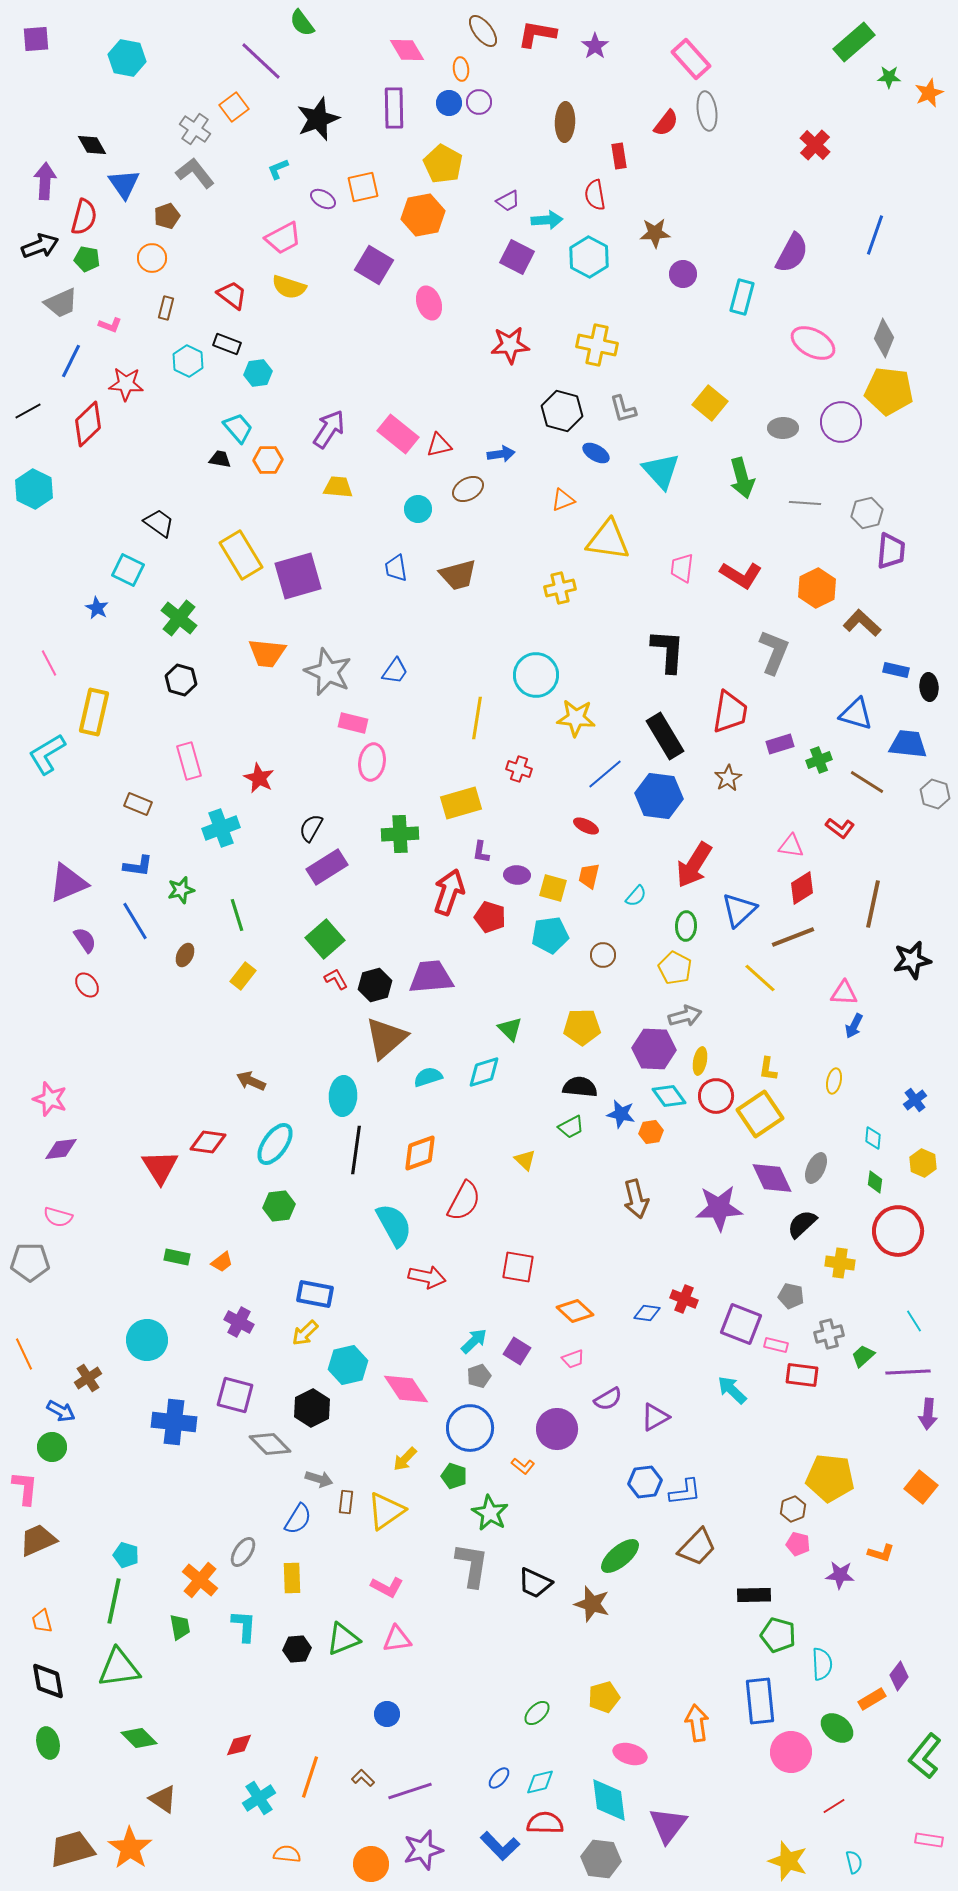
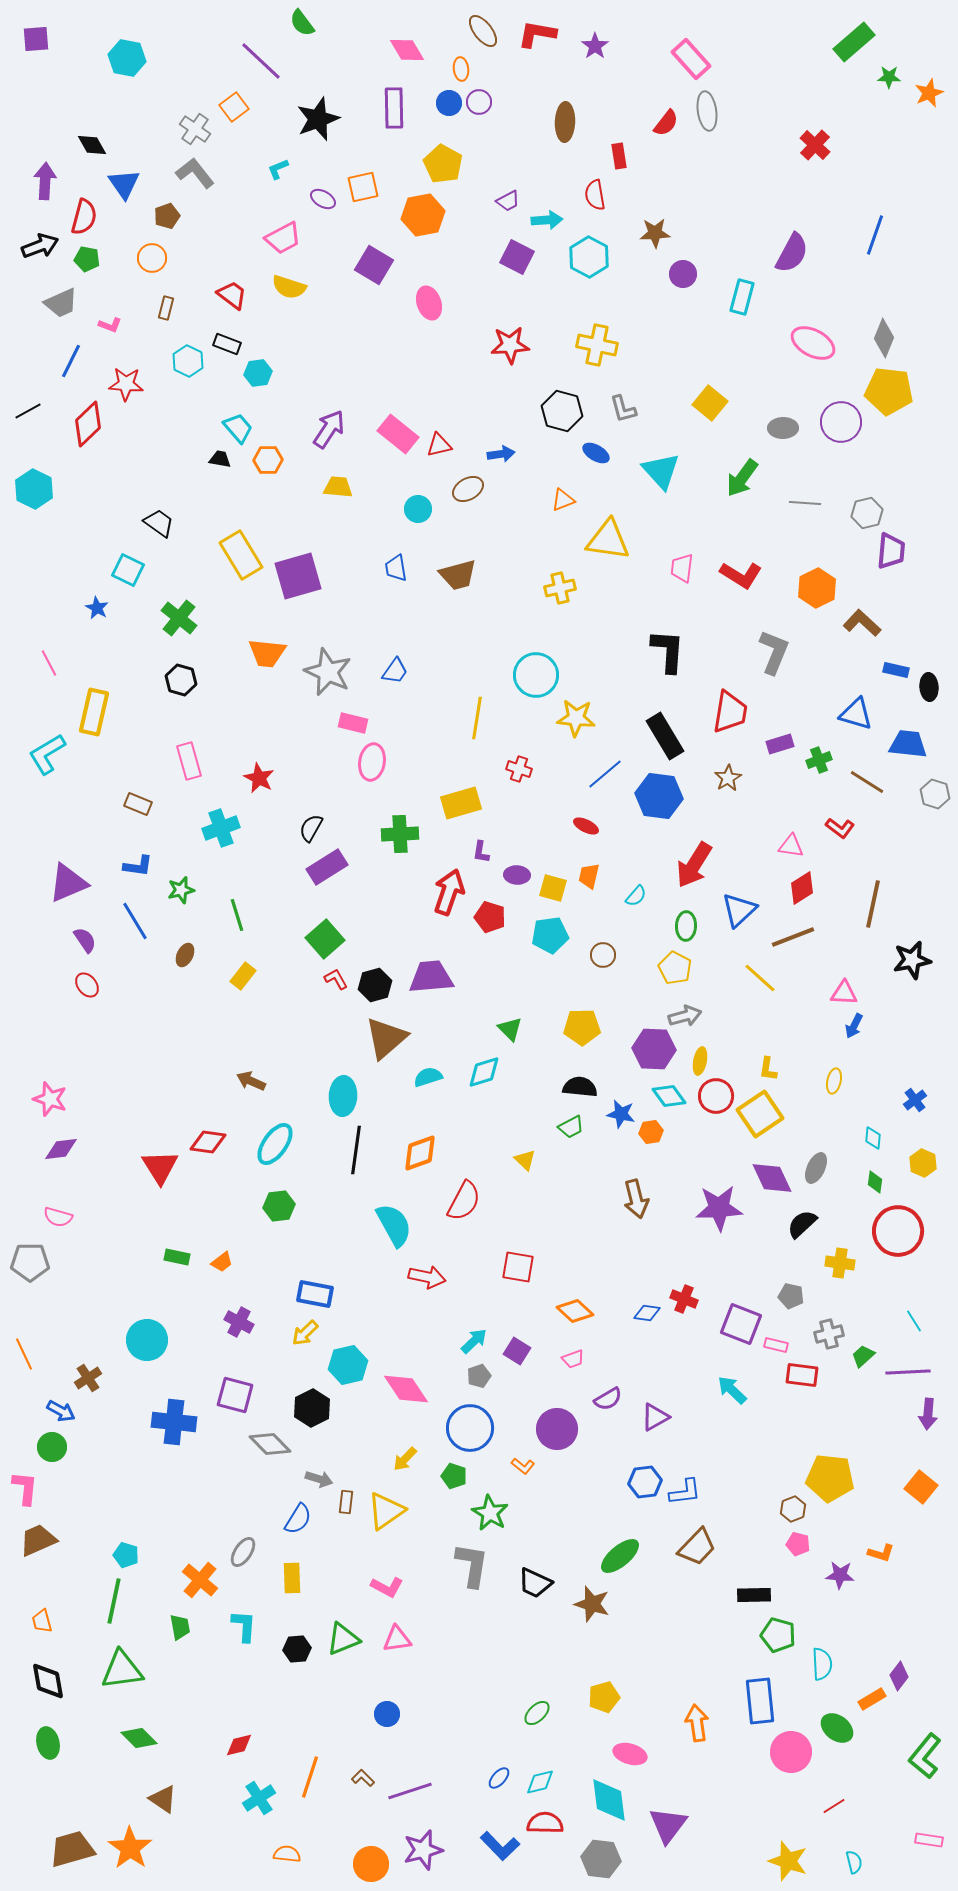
green arrow at (742, 478): rotated 51 degrees clockwise
green triangle at (119, 1668): moved 3 px right, 2 px down
